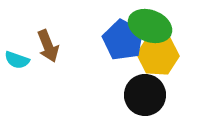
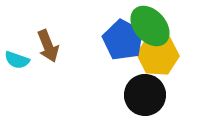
green ellipse: rotated 27 degrees clockwise
